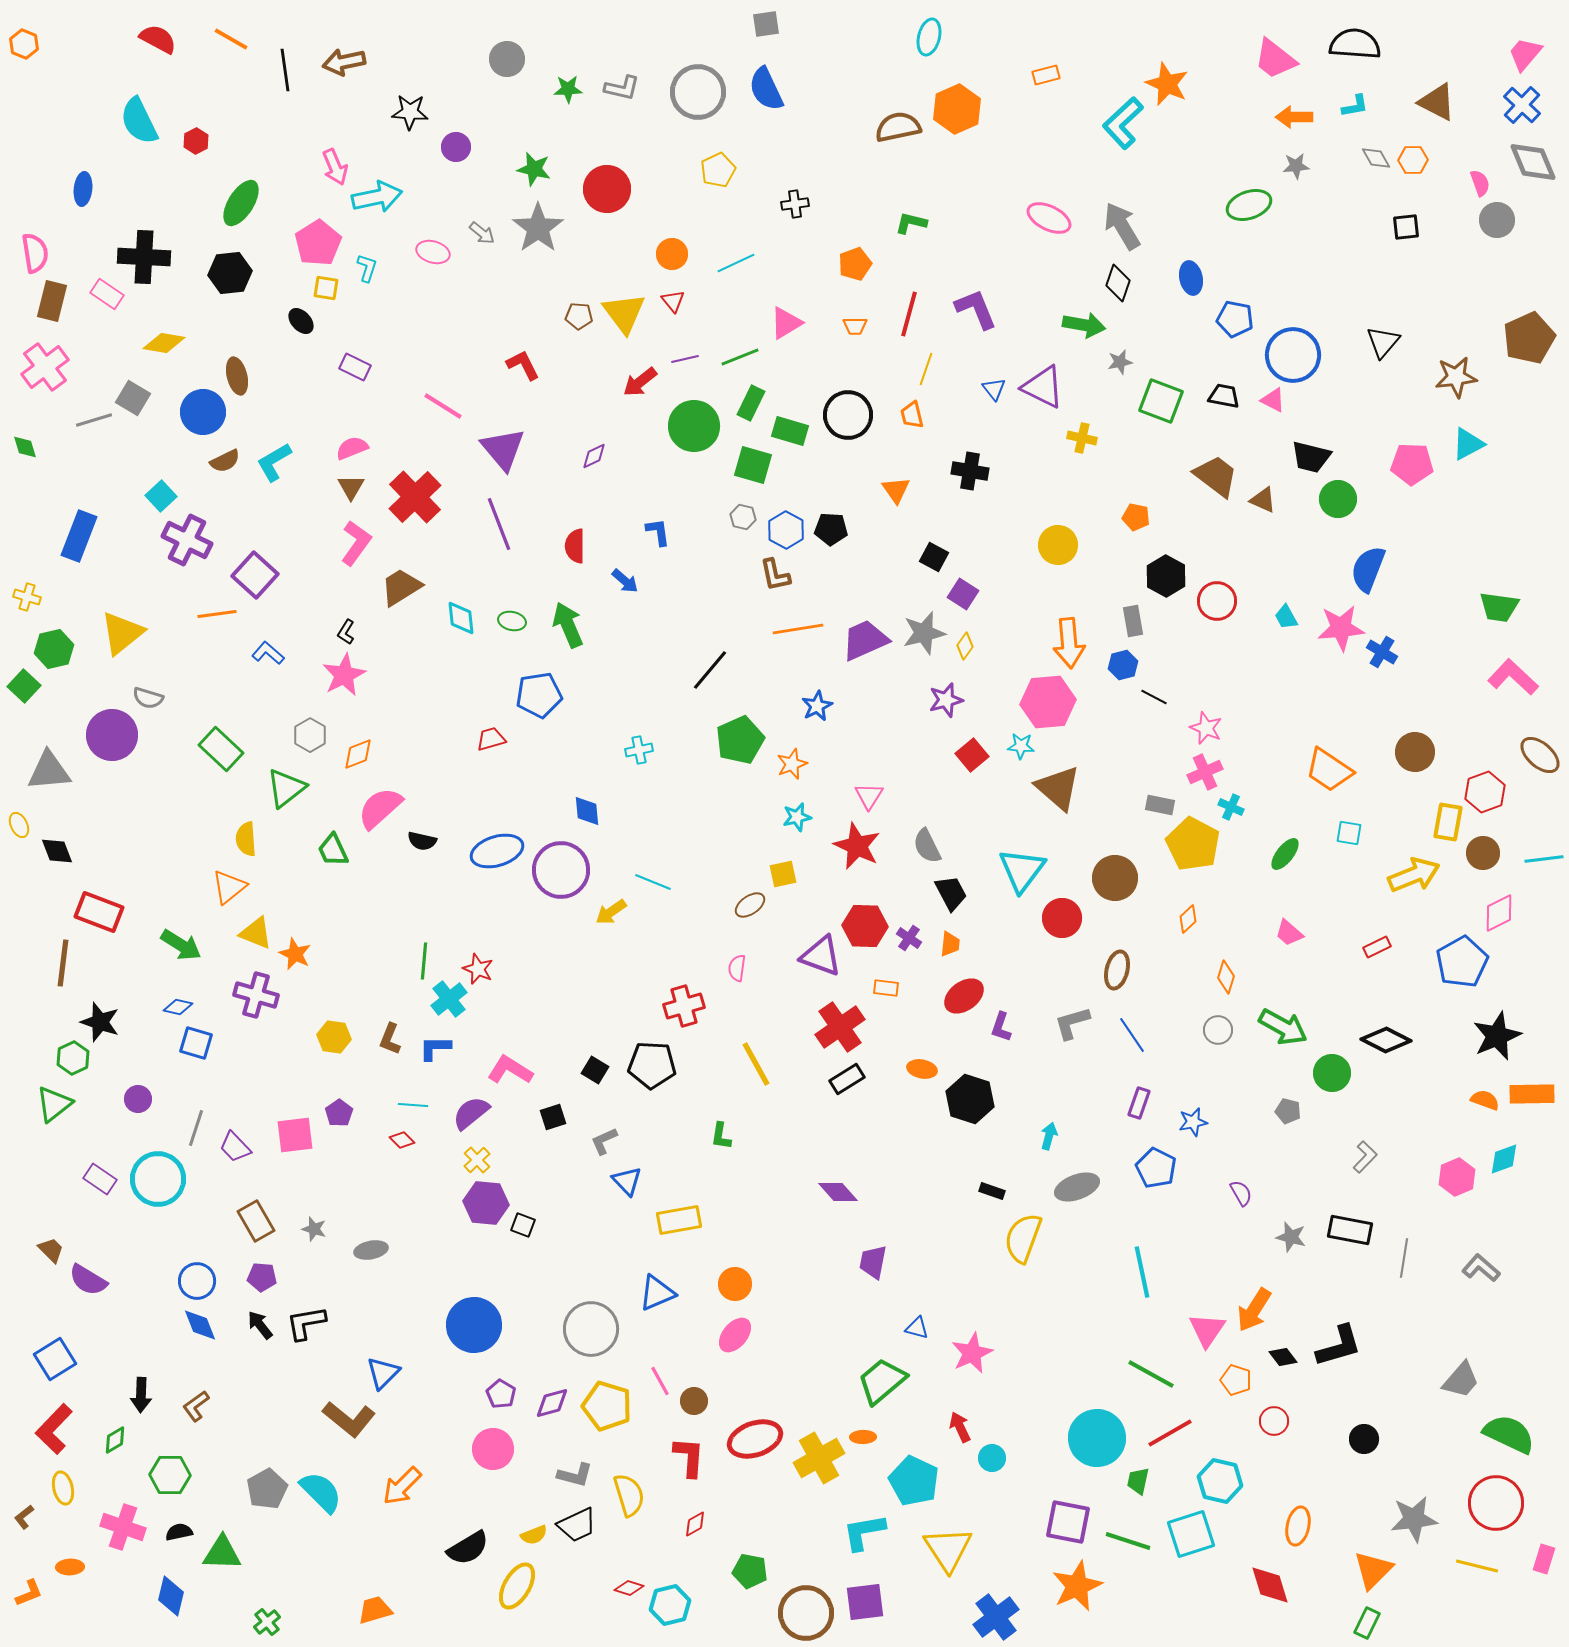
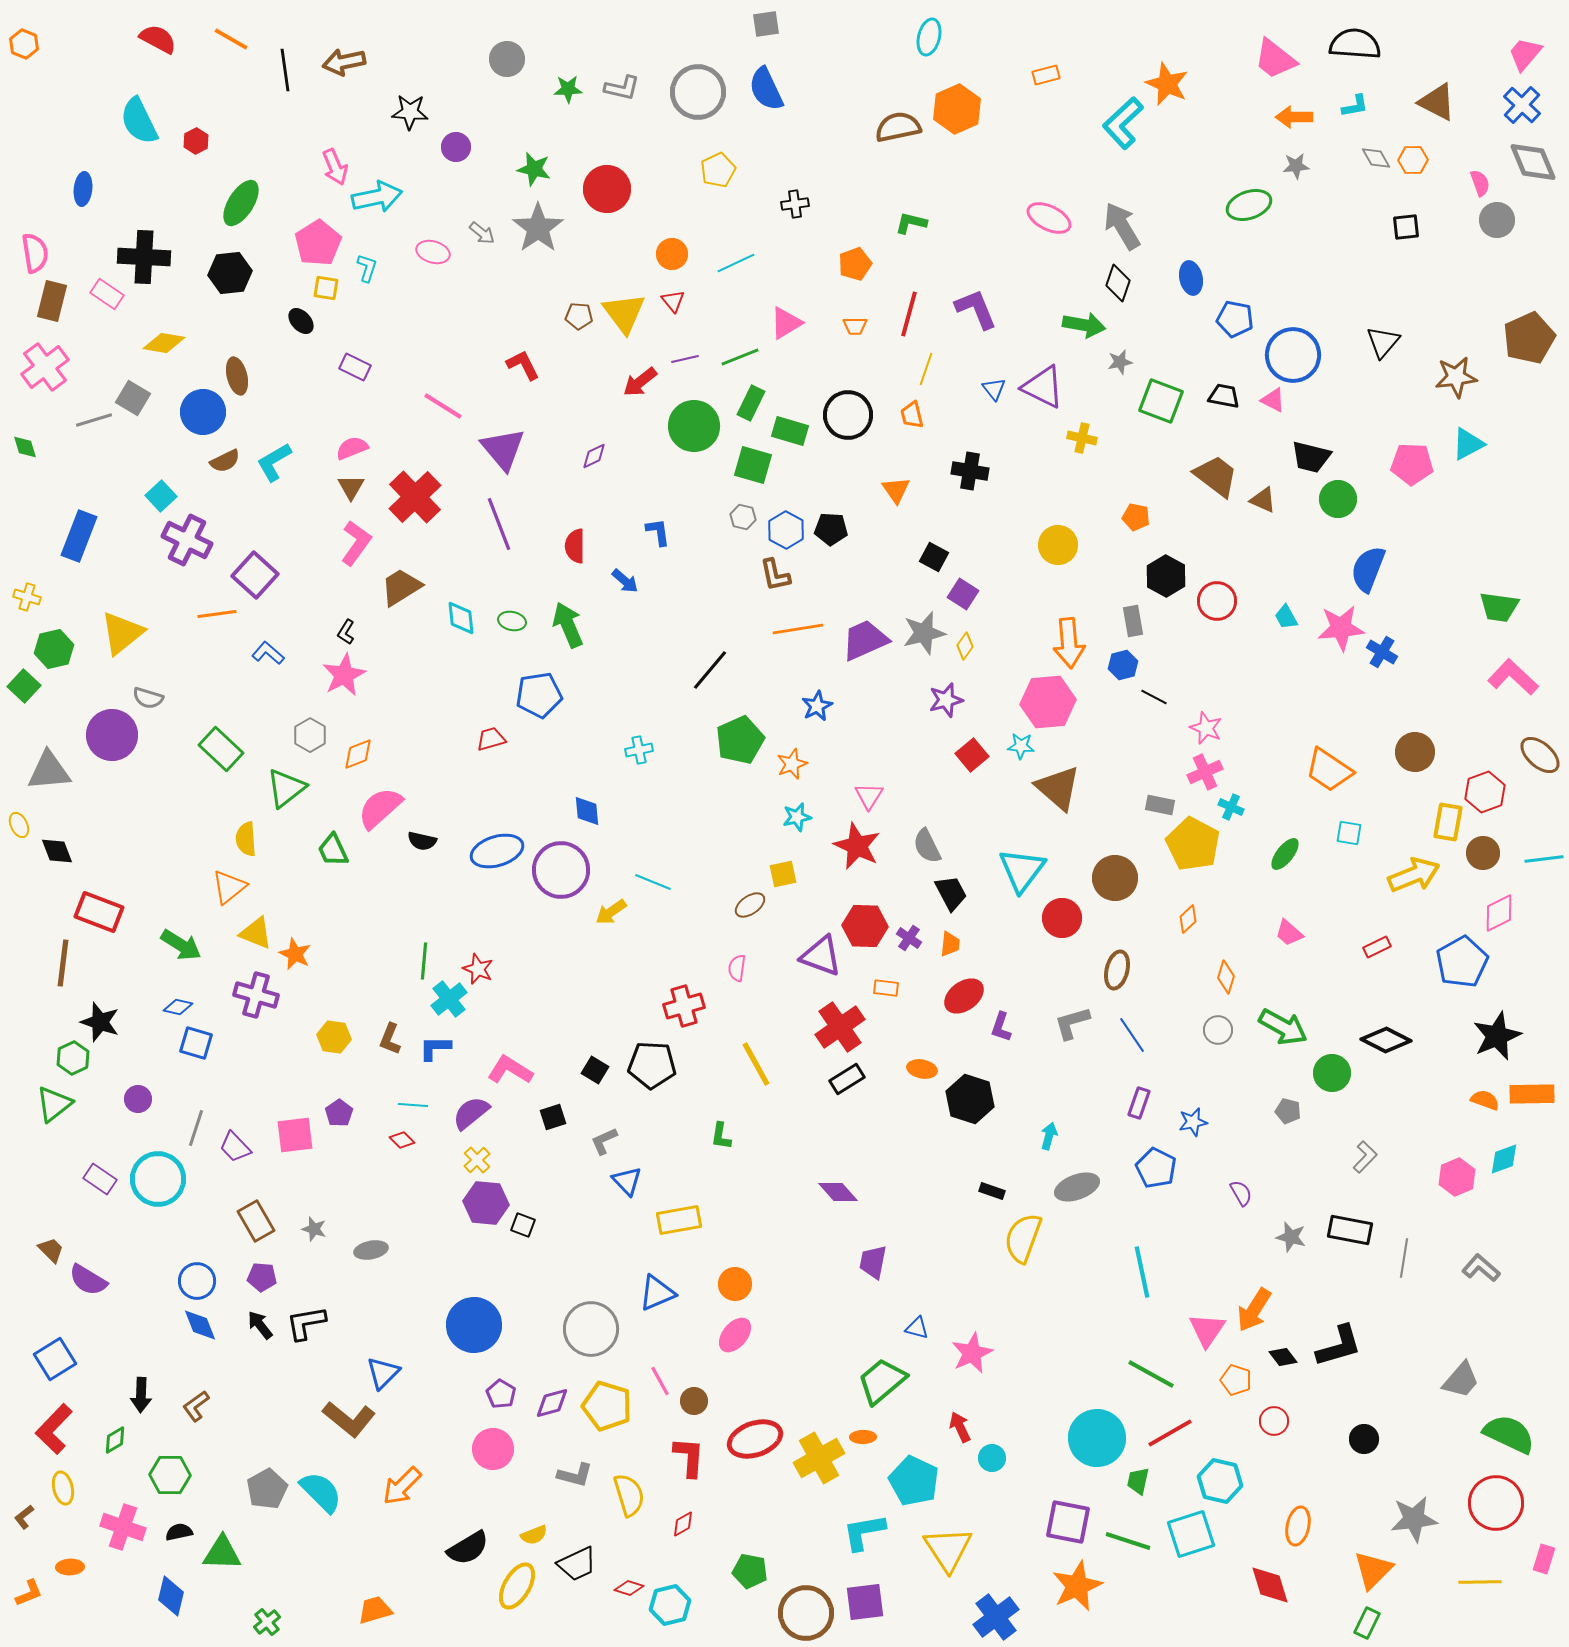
red diamond at (695, 1524): moved 12 px left
black trapezoid at (577, 1525): moved 39 px down
yellow line at (1477, 1566): moved 3 px right, 16 px down; rotated 15 degrees counterclockwise
